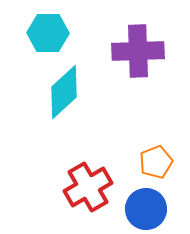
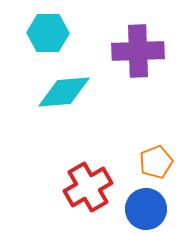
cyan diamond: rotated 38 degrees clockwise
